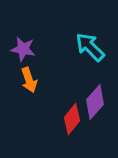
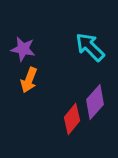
orange arrow: rotated 40 degrees clockwise
